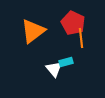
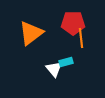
red pentagon: rotated 25 degrees counterclockwise
orange triangle: moved 2 px left, 2 px down
